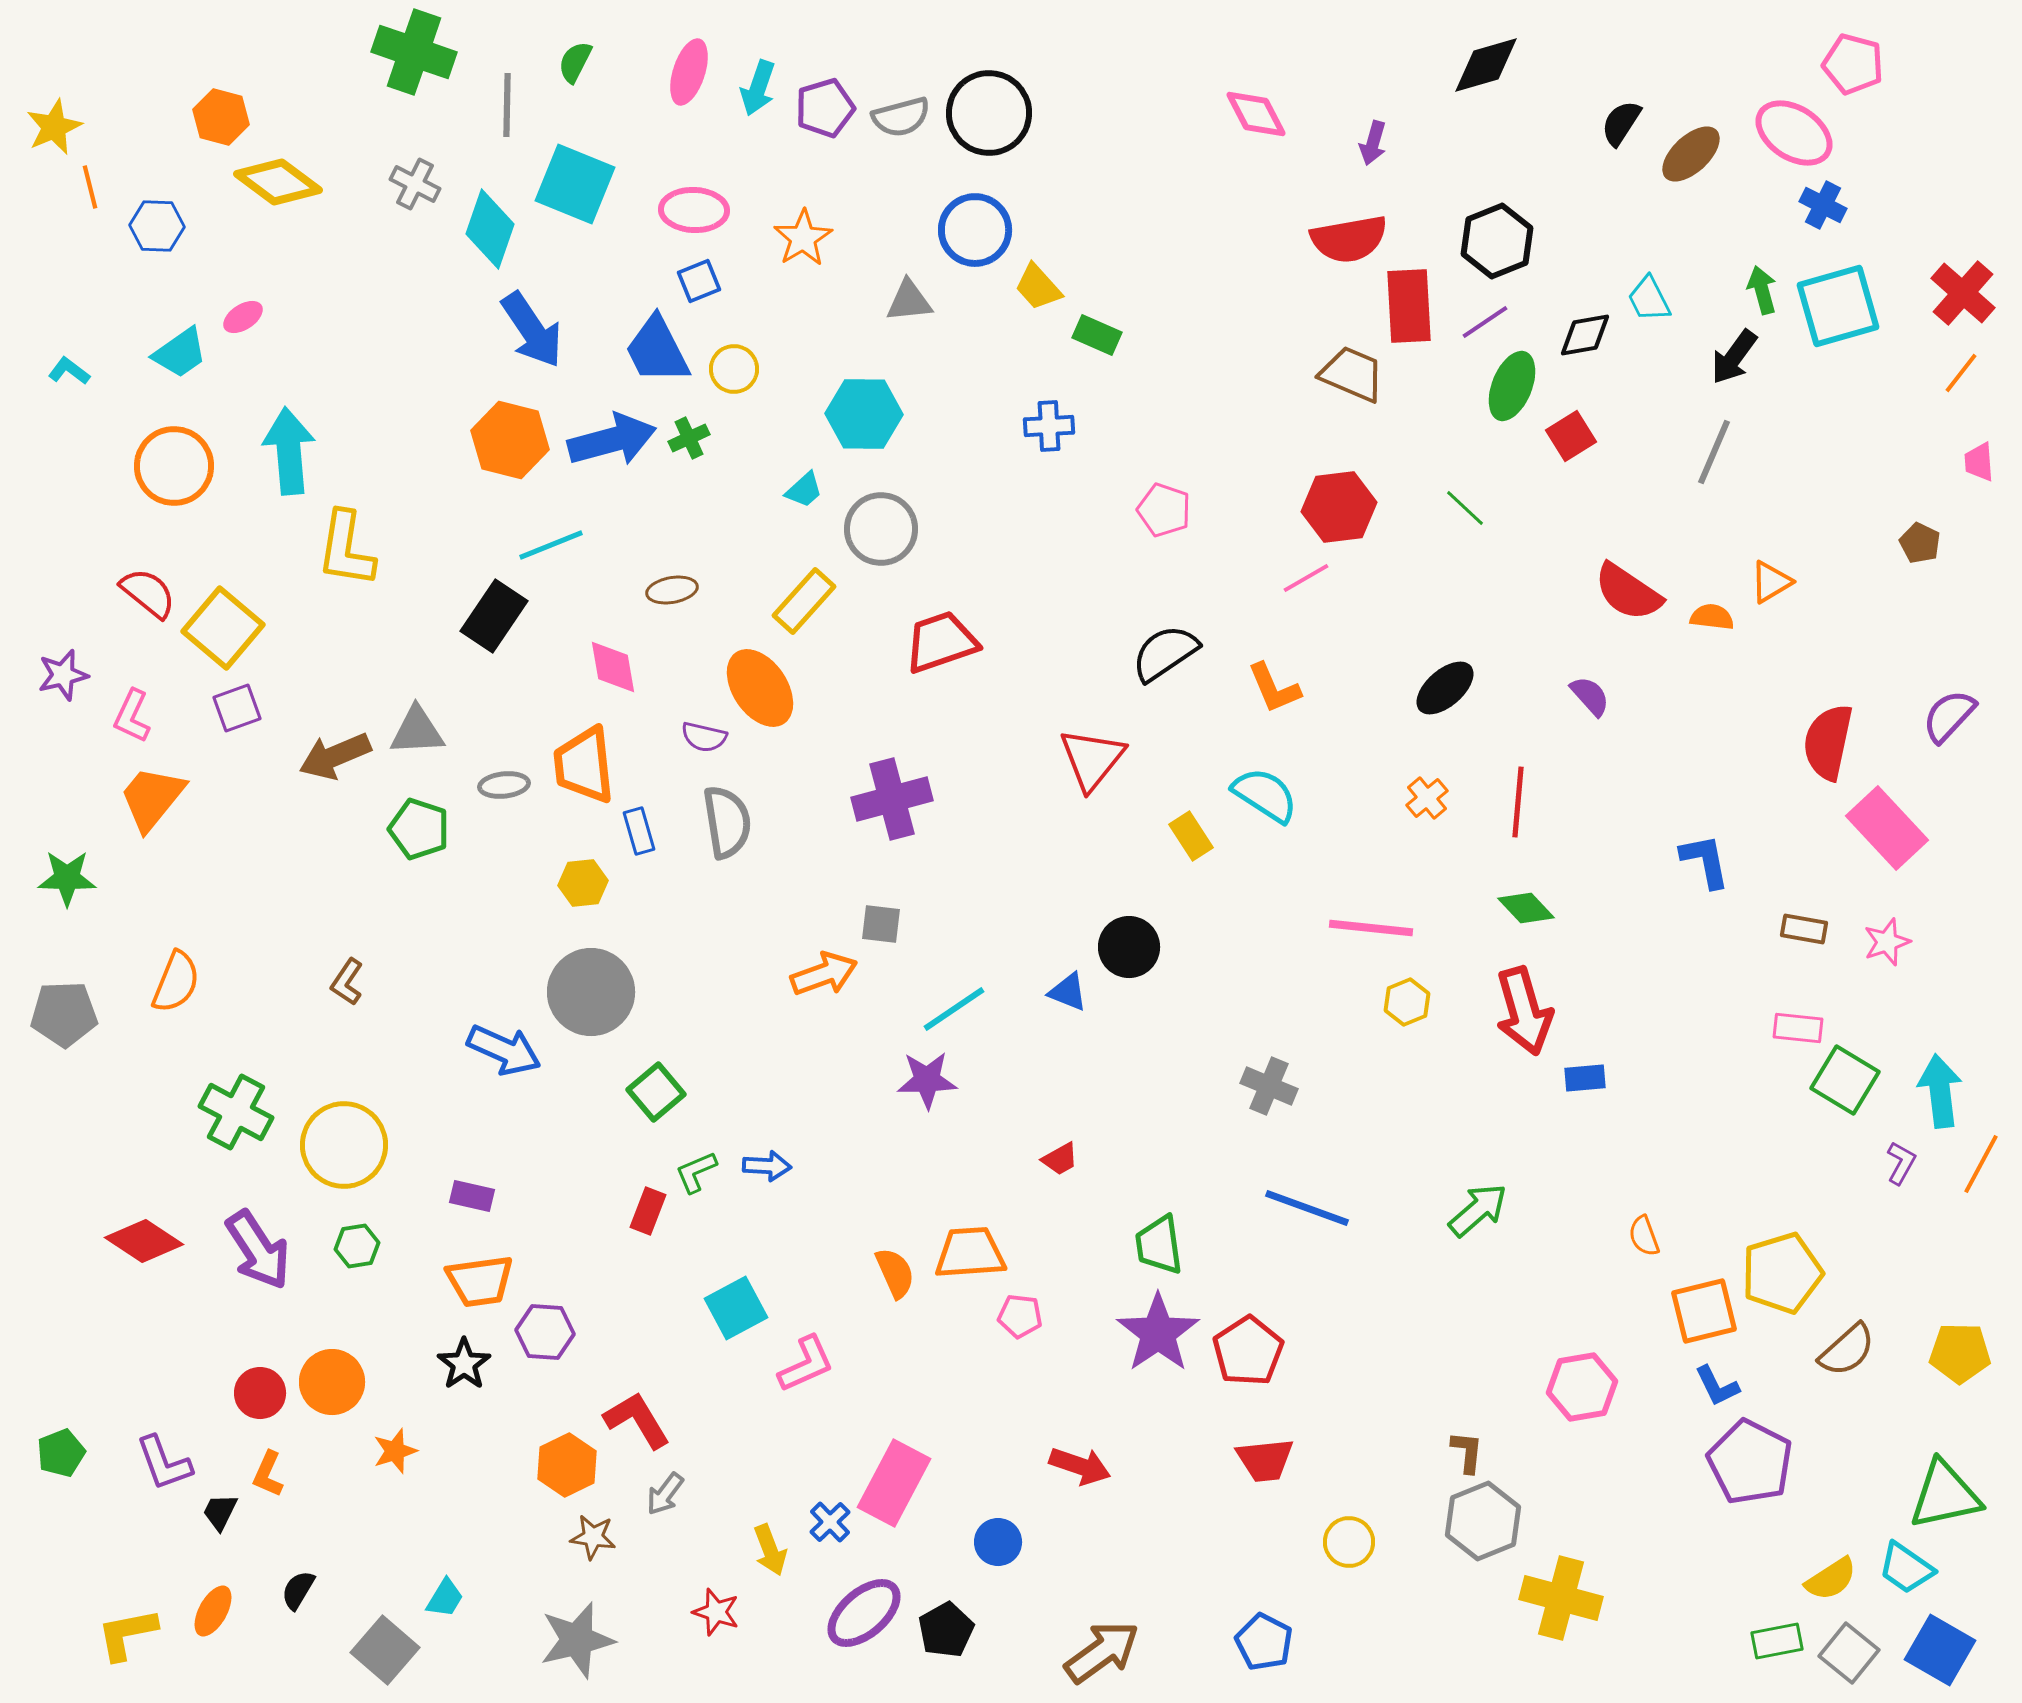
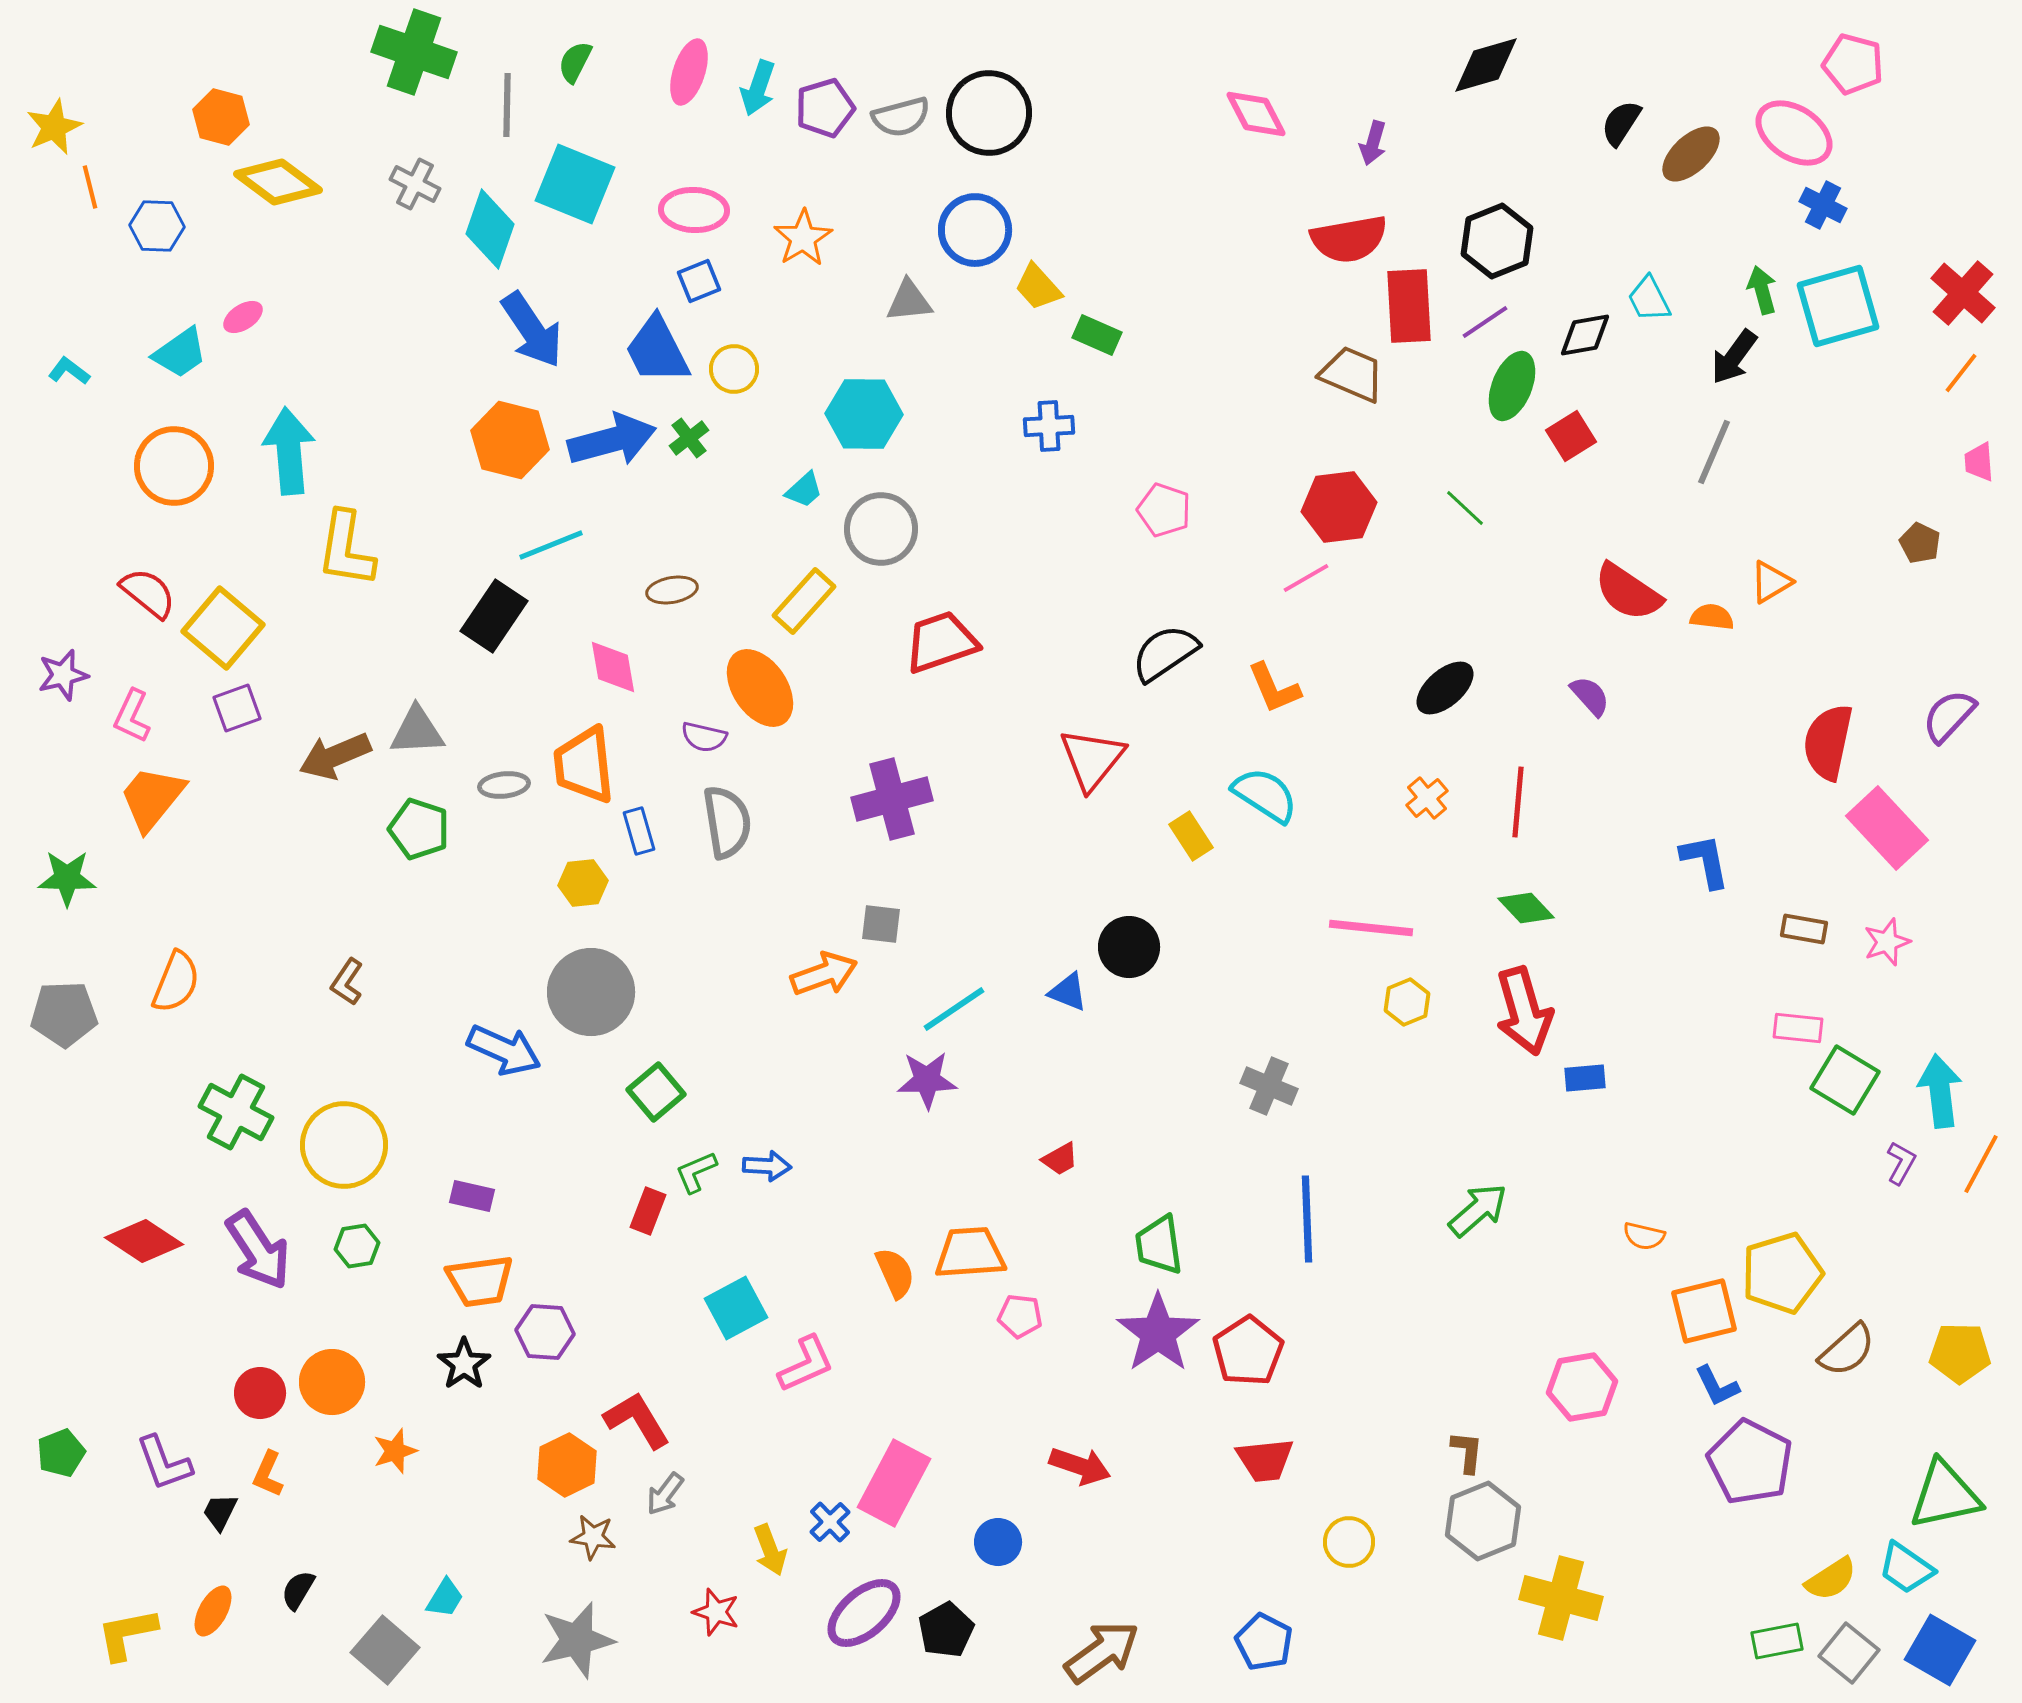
green cross at (689, 438): rotated 12 degrees counterclockwise
blue line at (1307, 1208): moved 11 px down; rotated 68 degrees clockwise
orange semicircle at (1644, 1236): rotated 57 degrees counterclockwise
